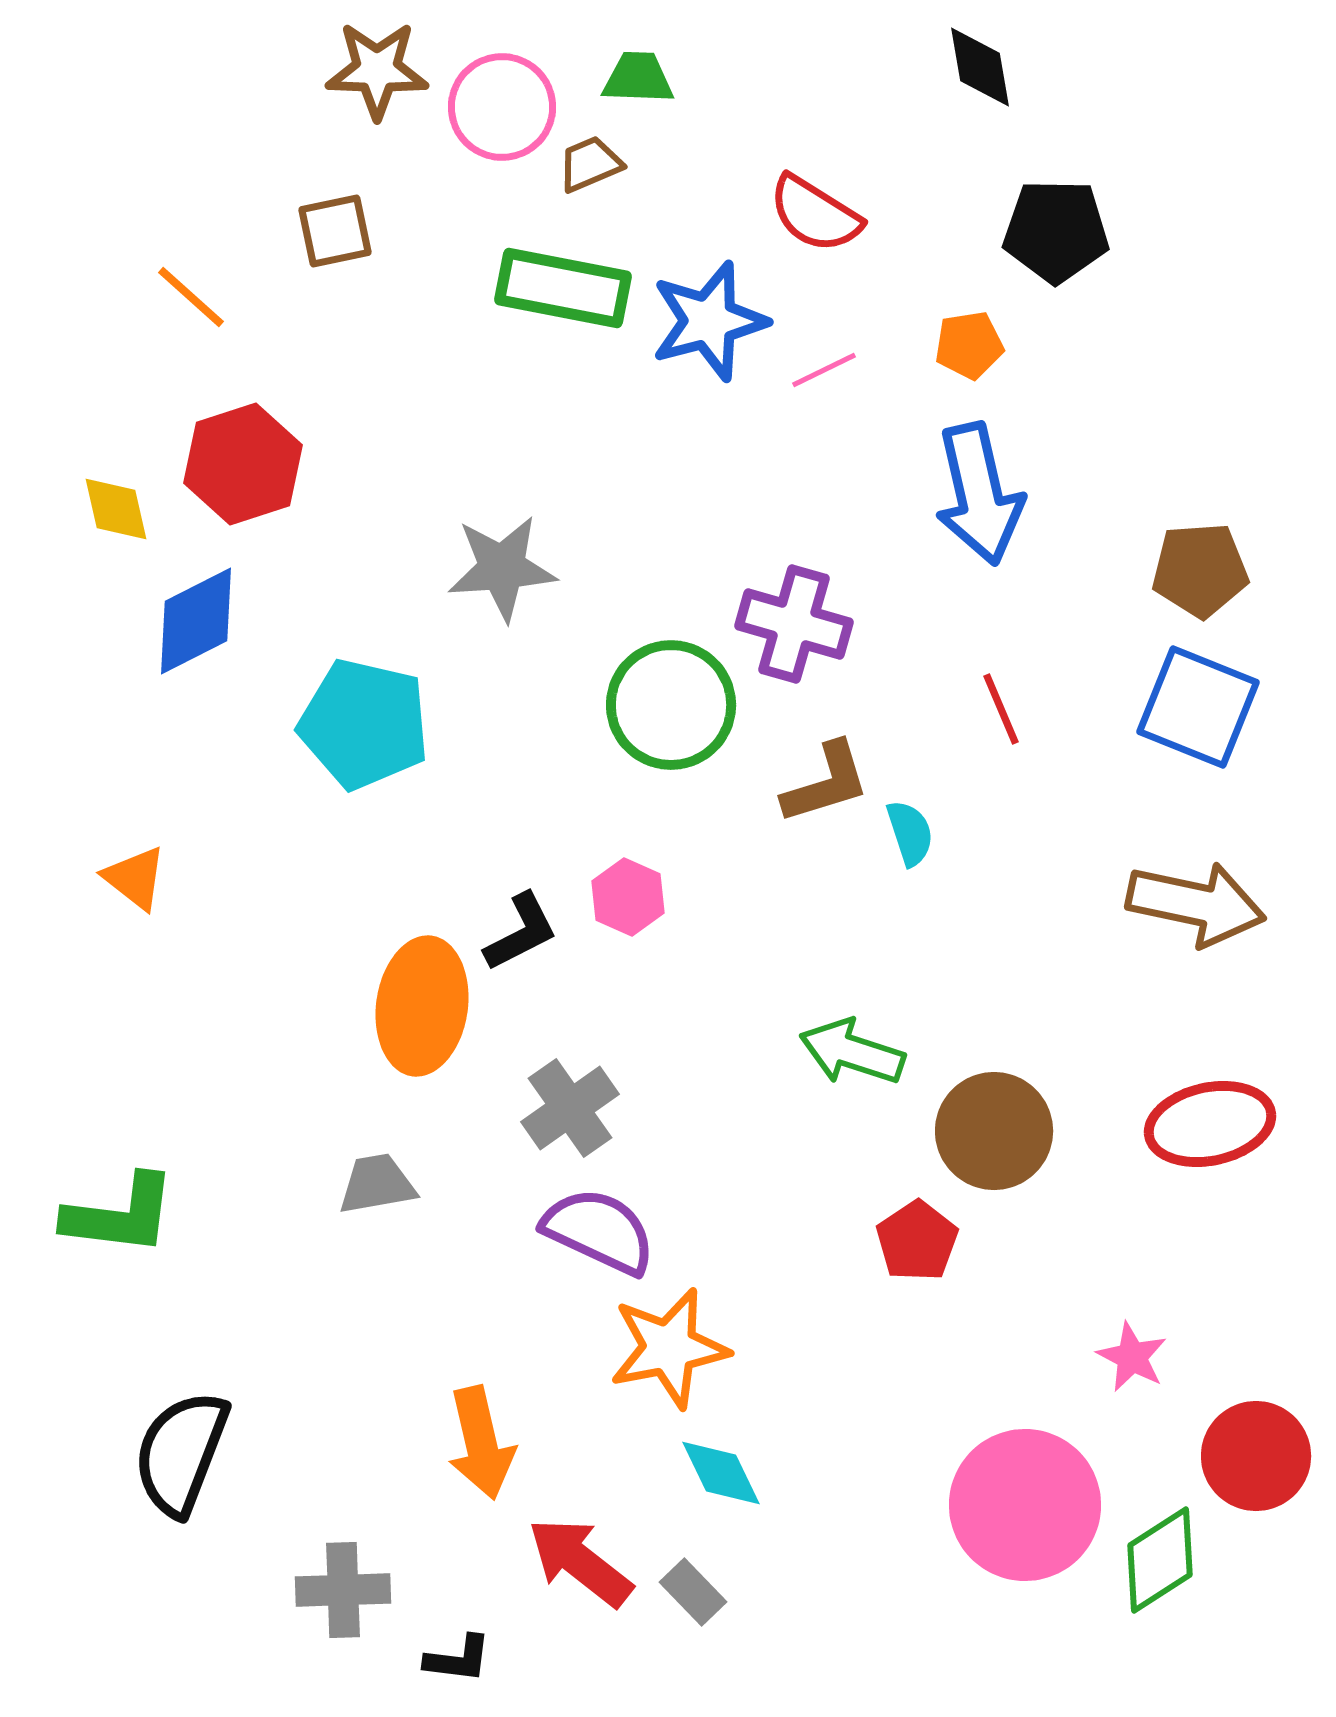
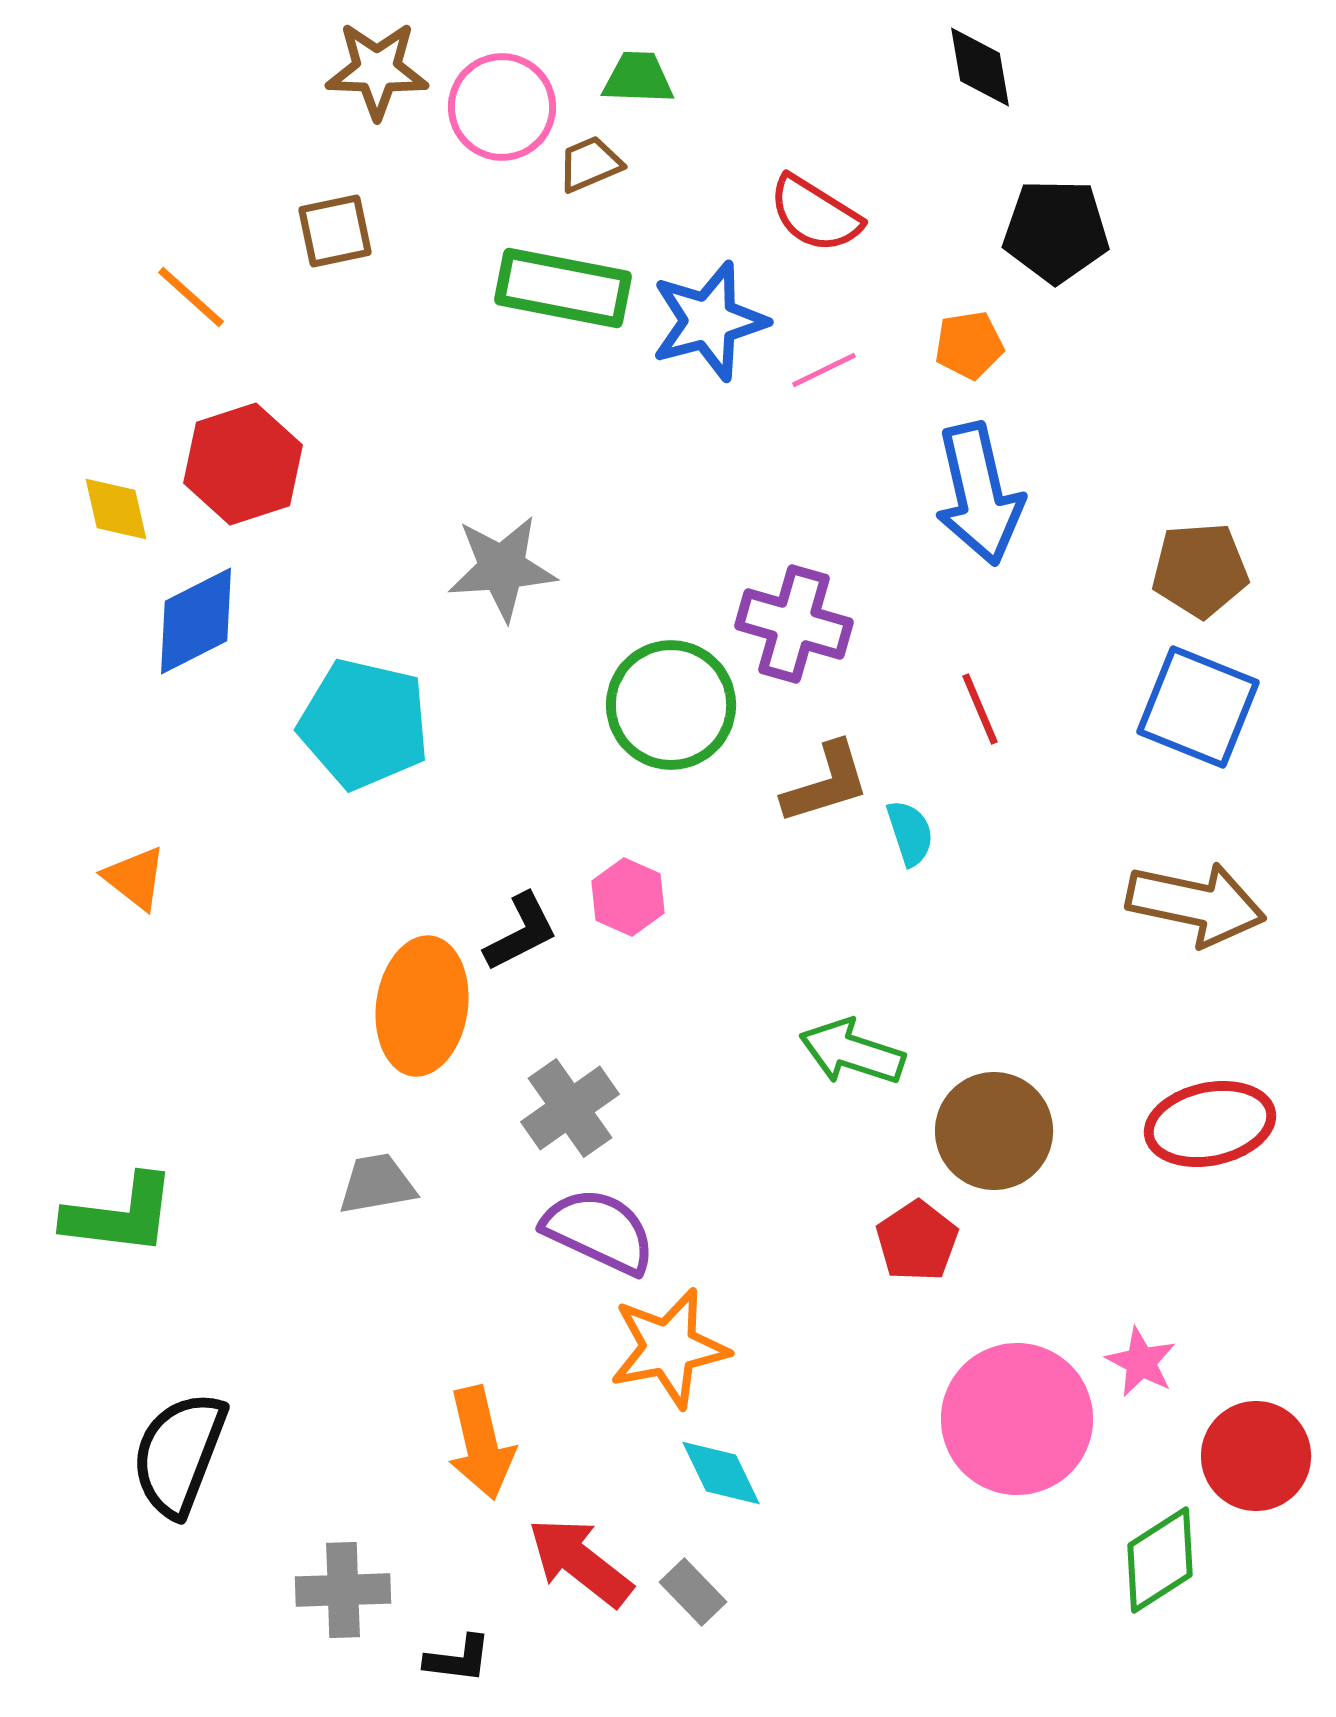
red line at (1001, 709): moved 21 px left
pink star at (1132, 1357): moved 9 px right, 5 px down
black semicircle at (181, 1453): moved 2 px left, 1 px down
pink circle at (1025, 1505): moved 8 px left, 86 px up
